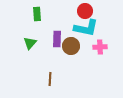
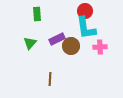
cyan L-shape: rotated 70 degrees clockwise
purple rectangle: rotated 63 degrees clockwise
